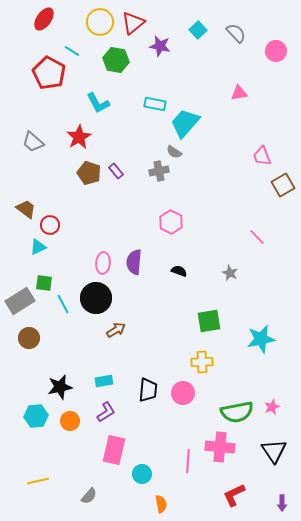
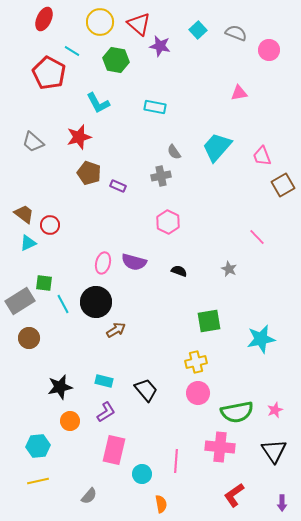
red ellipse at (44, 19): rotated 10 degrees counterclockwise
red triangle at (133, 23): moved 6 px right, 1 px down; rotated 40 degrees counterclockwise
gray semicircle at (236, 33): rotated 25 degrees counterclockwise
pink circle at (276, 51): moved 7 px left, 1 px up
cyan rectangle at (155, 104): moved 3 px down
cyan trapezoid at (185, 123): moved 32 px right, 24 px down
red star at (79, 137): rotated 15 degrees clockwise
gray semicircle at (174, 152): rotated 21 degrees clockwise
purple rectangle at (116, 171): moved 2 px right, 15 px down; rotated 28 degrees counterclockwise
gray cross at (159, 171): moved 2 px right, 5 px down
brown trapezoid at (26, 209): moved 2 px left, 5 px down
pink hexagon at (171, 222): moved 3 px left
cyan triangle at (38, 247): moved 10 px left, 4 px up
purple semicircle at (134, 262): rotated 80 degrees counterclockwise
pink ellipse at (103, 263): rotated 10 degrees clockwise
gray star at (230, 273): moved 1 px left, 4 px up
black circle at (96, 298): moved 4 px down
yellow cross at (202, 362): moved 6 px left; rotated 10 degrees counterclockwise
cyan rectangle at (104, 381): rotated 24 degrees clockwise
black trapezoid at (148, 390): moved 2 px left; rotated 45 degrees counterclockwise
pink circle at (183, 393): moved 15 px right
pink star at (272, 407): moved 3 px right, 3 px down
cyan hexagon at (36, 416): moved 2 px right, 30 px down
pink line at (188, 461): moved 12 px left
red L-shape at (234, 495): rotated 10 degrees counterclockwise
